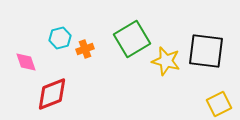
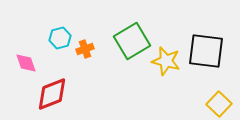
green square: moved 2 px down
pink diamond: moved 1 px down
yellow square: rotated 20 degrees counterclockwise
